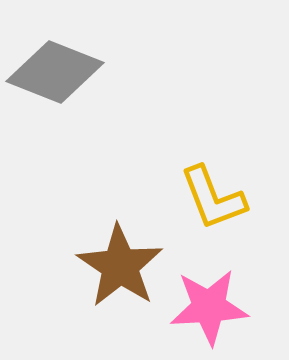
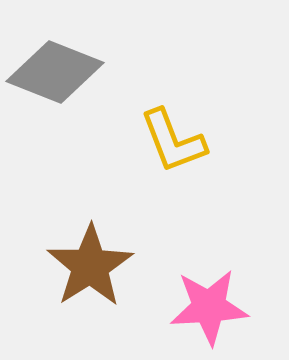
yellow L-shape: moved 40 px left, 57 px up
brown star: moved 30 px left; rotated 6 degrees clockwise
